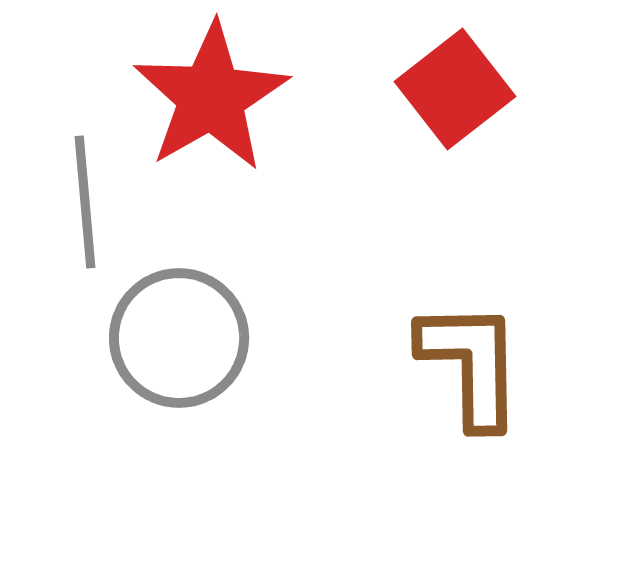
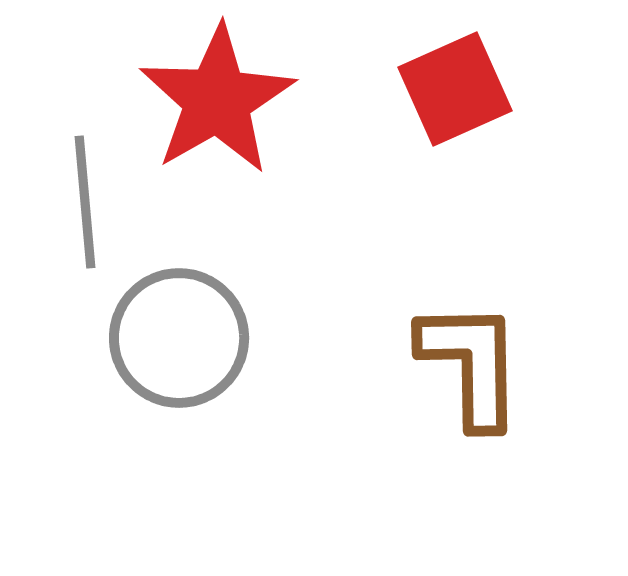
red square: rotated 14 degrees clockwise
red star: moved 6 px right, 3 px down
